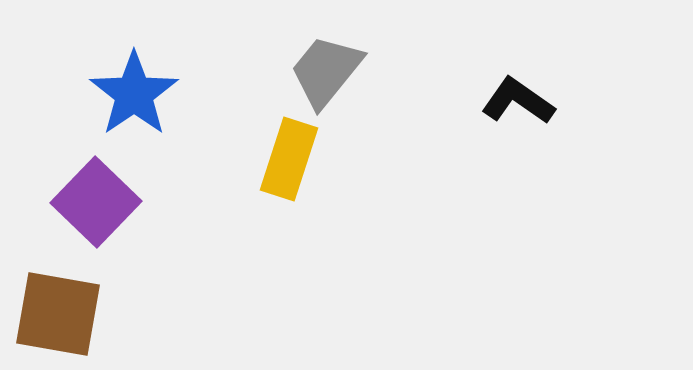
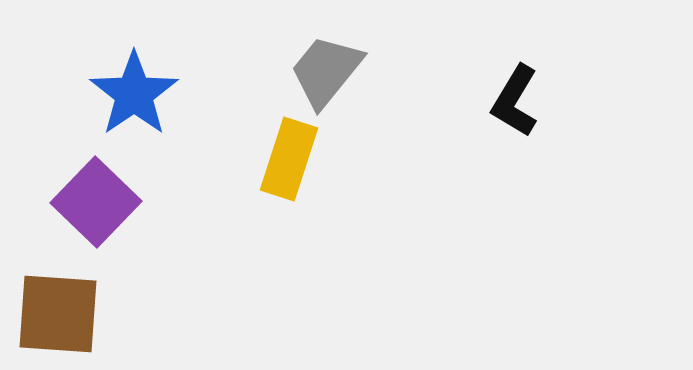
black L-shape: moved 3 px left; rotated 94 degrees counterclockwise
brown square: rotated 6 degrees counterclockwise
